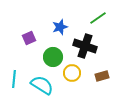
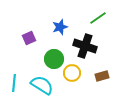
green circle: moved 1 px right, 2 px down
cyan line: moved 4 px down
